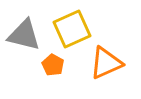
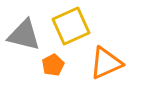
yellow square: moved 1 px left, 3 px up
orange pentagon: rotated 15 degrees clockwise
